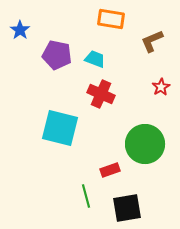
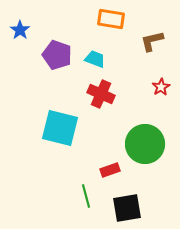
brown L-shape: rotated 10 degrees clockwise
purple pentagon: rotated 8 degrees clockwise
